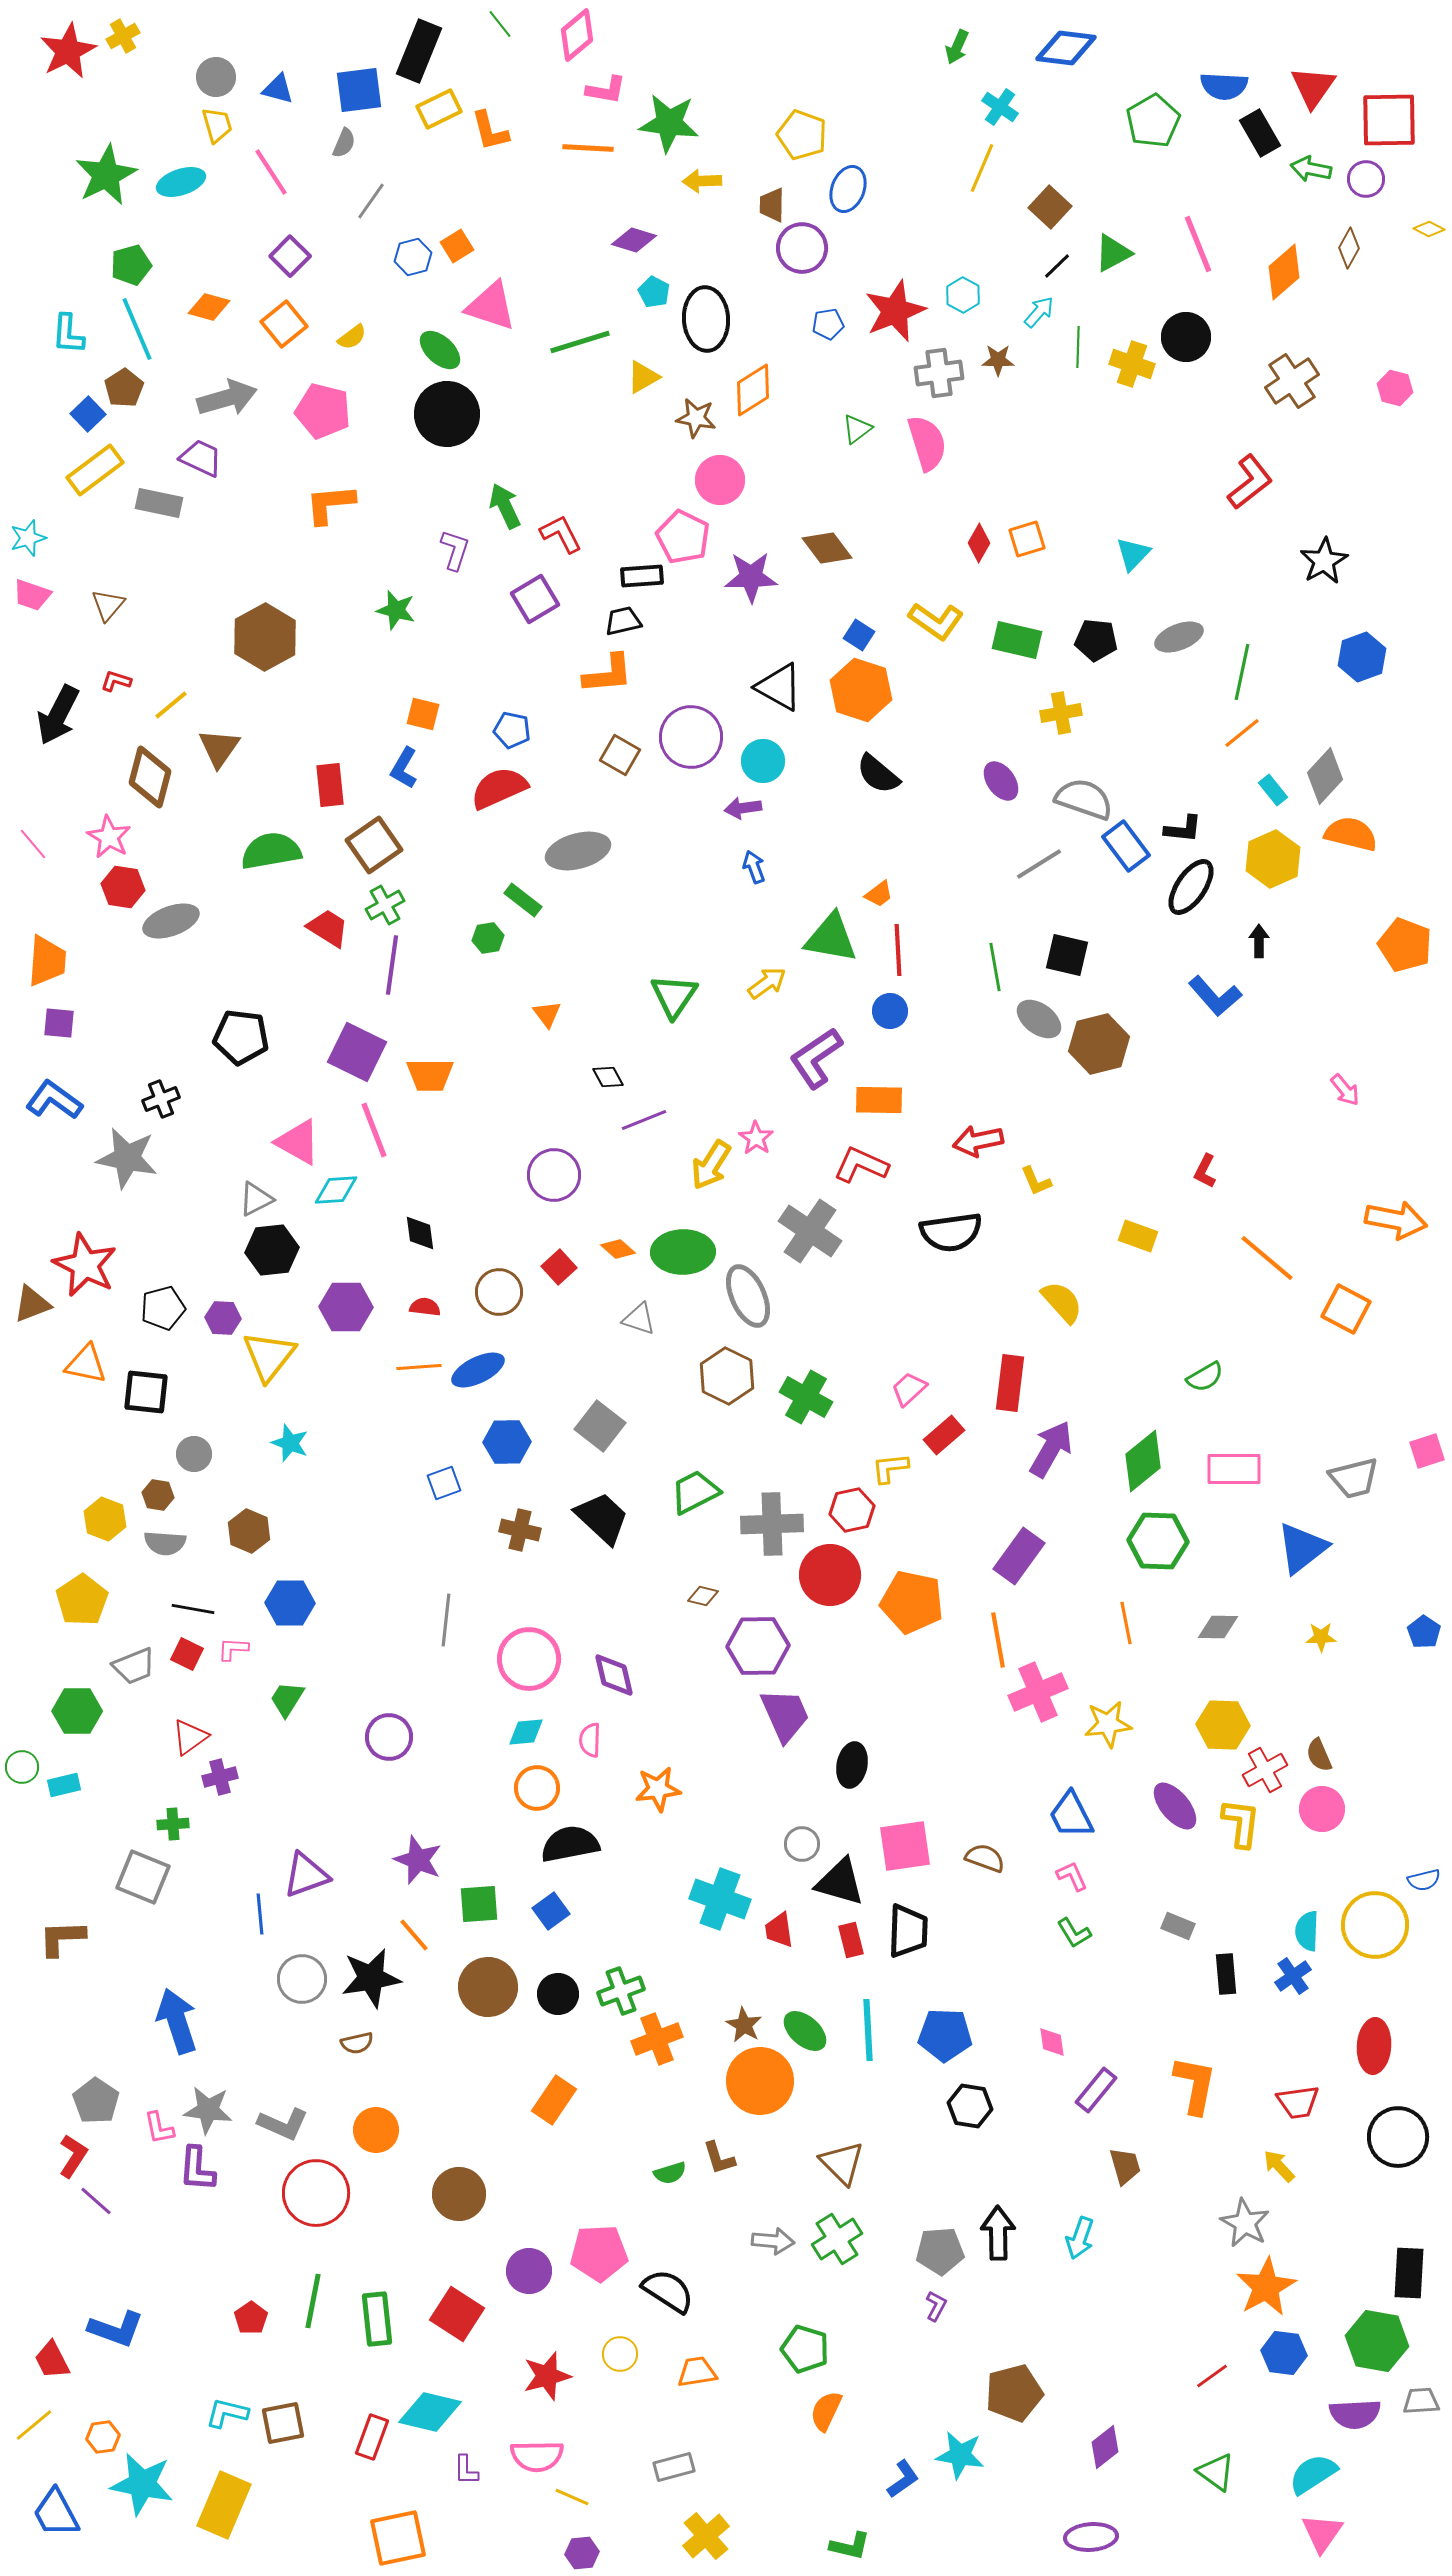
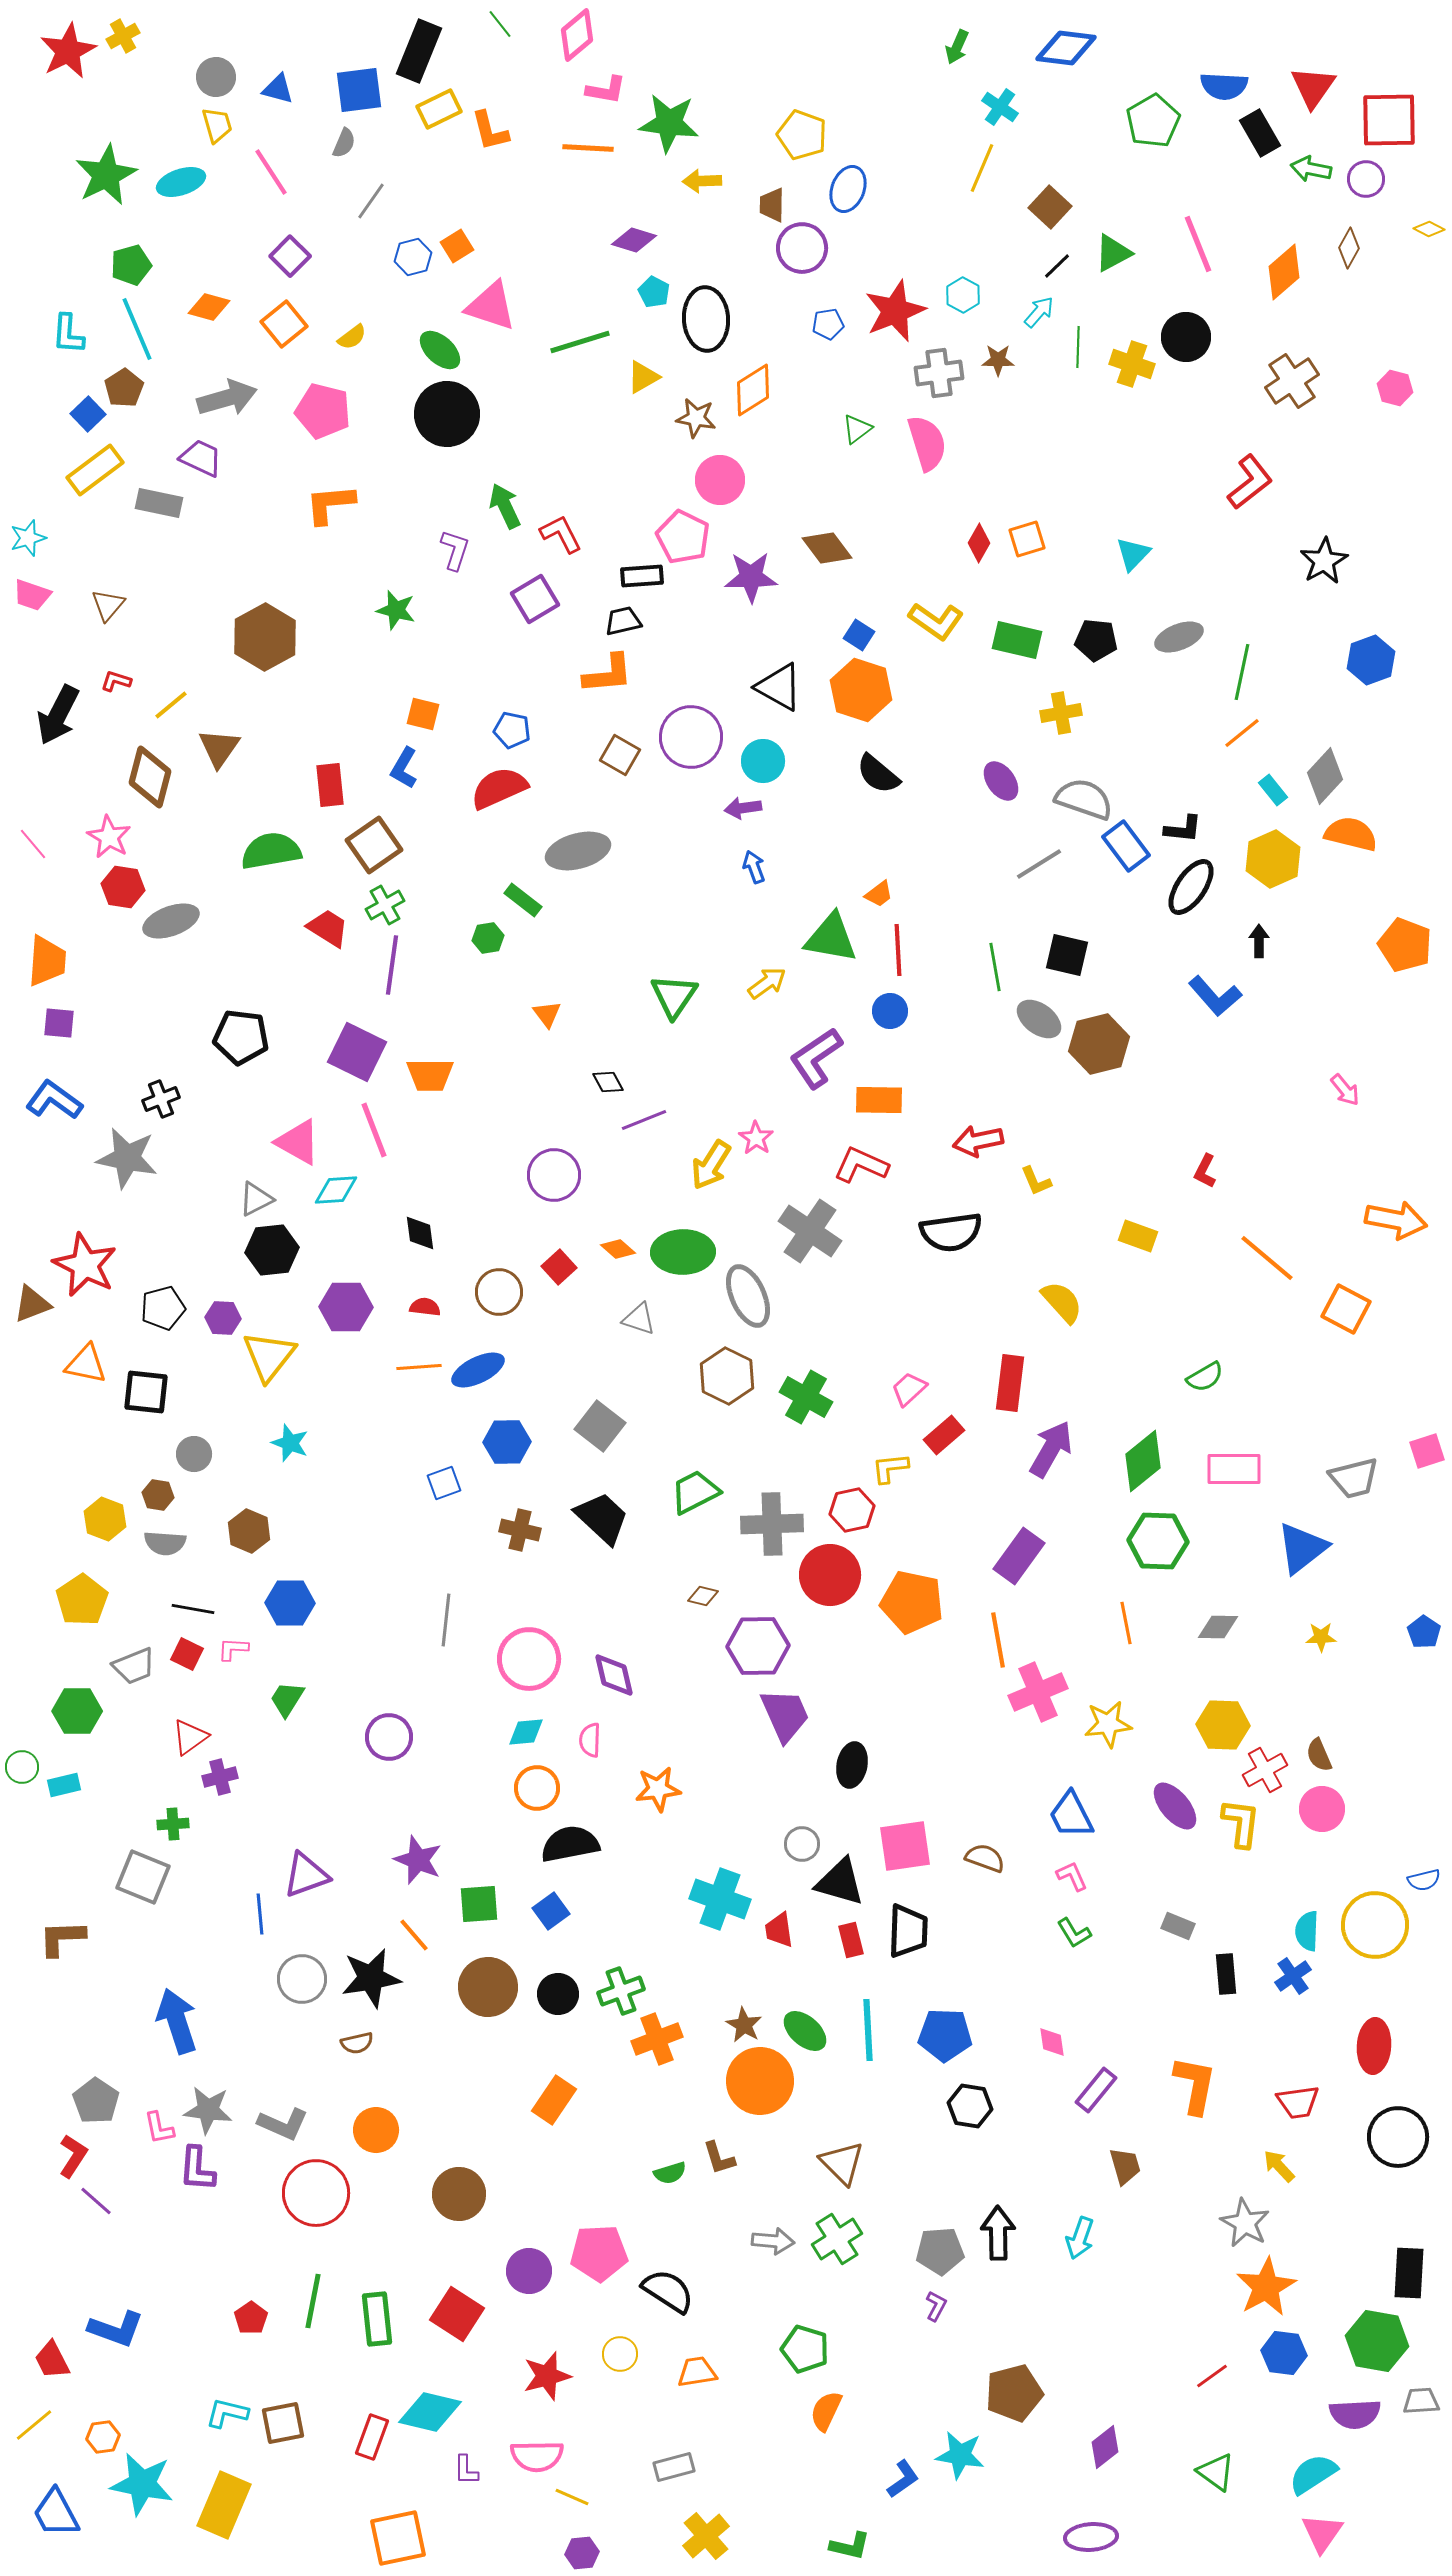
blue hexagon at (1362, 657): moved 9 px right, 3 px down
black diamond at (608, 1077): moved 5 px down
